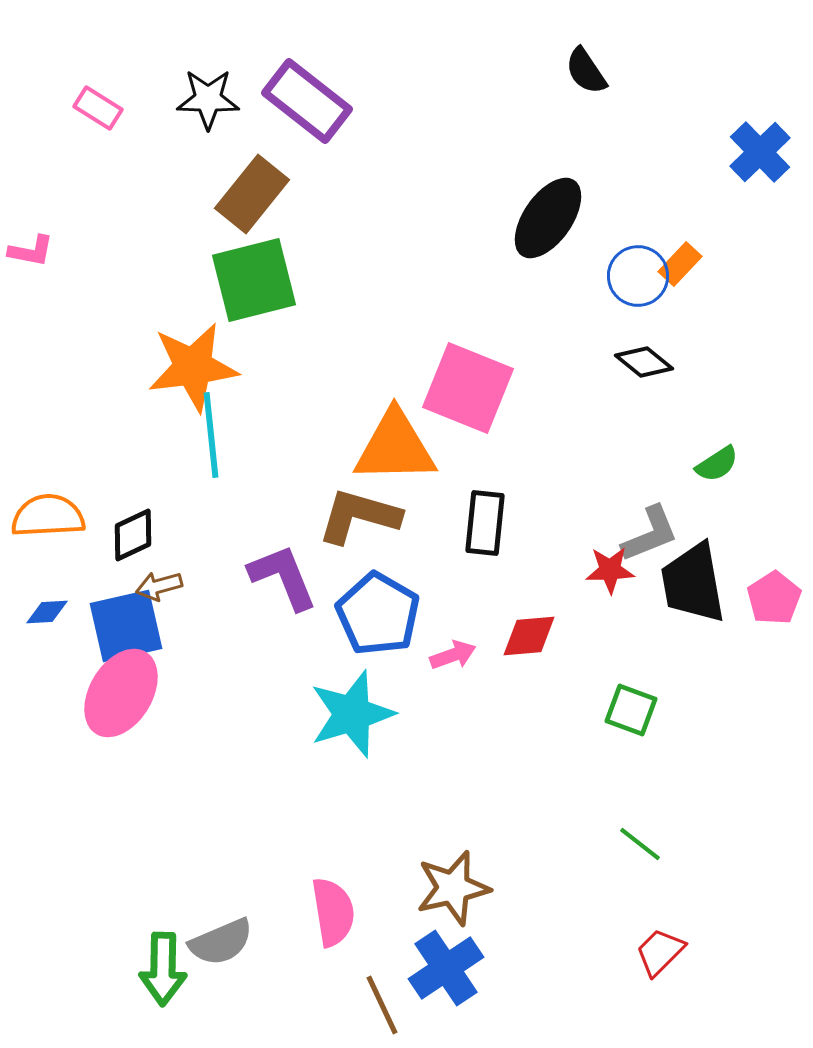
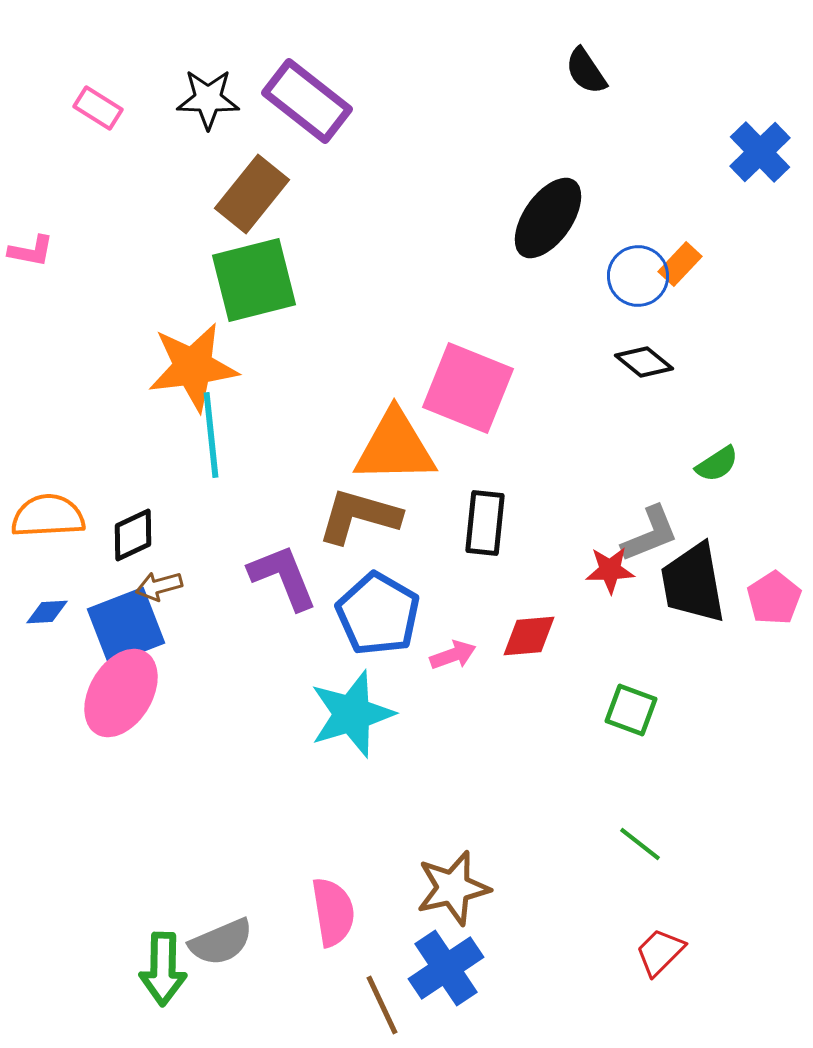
blue square at (126, 626): rotated 8 degrees counterclockwise
